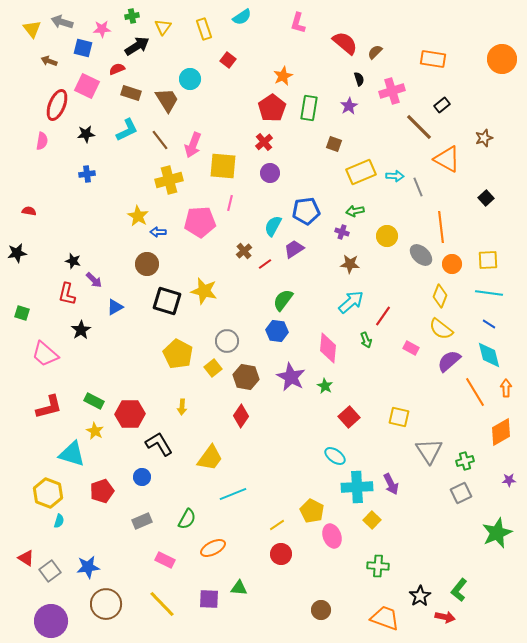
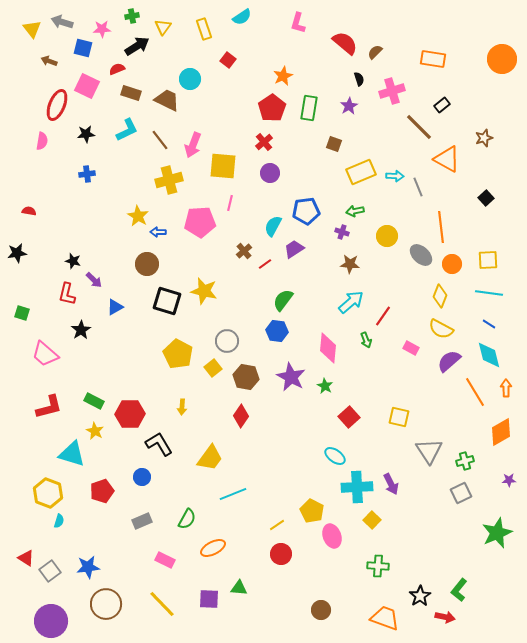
brown trapezoid at (167, 100): rotated 32 degrees counterclockwise
yellow semicircle at (441, 329): rotated 10 degrees counterclockwise
